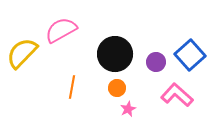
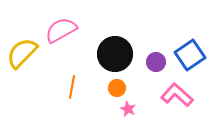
blue square: rotated 8 degrees clockwise
pink star: rotated 21 degrees counterclockwise
